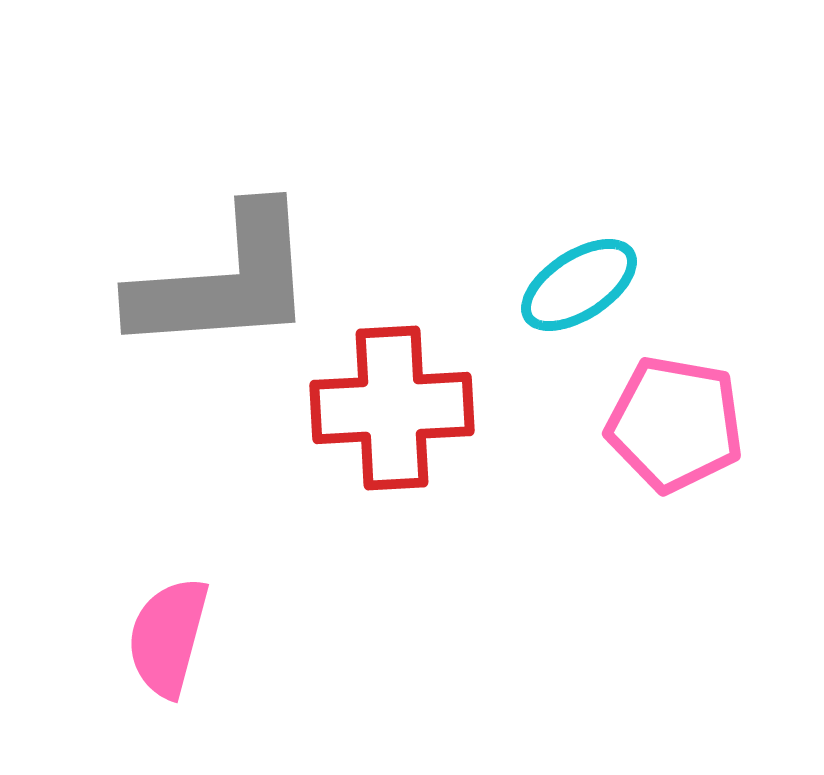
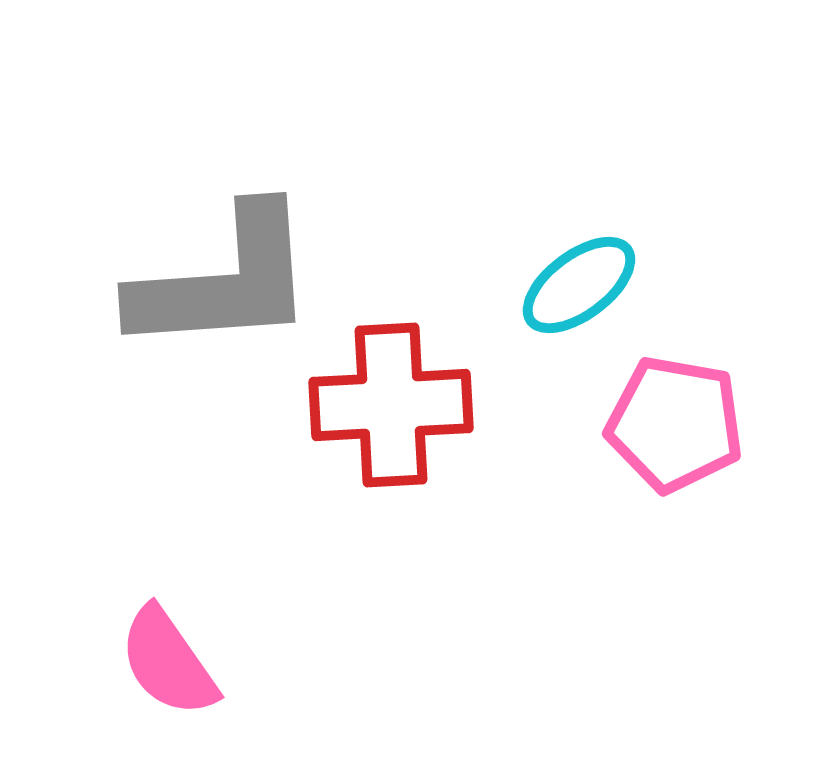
cyan ellipse: rotated 4 degrees counterclockwise
red cross: moved 1 px left, 3 px up
pink semicircle: moved 25 px down; rotated 50 degrees counterclockwise
